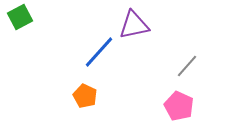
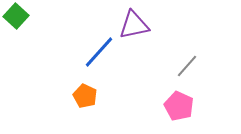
green square: moved 4 px left, 1 px up; rotated 20 degrees counterclockwise
